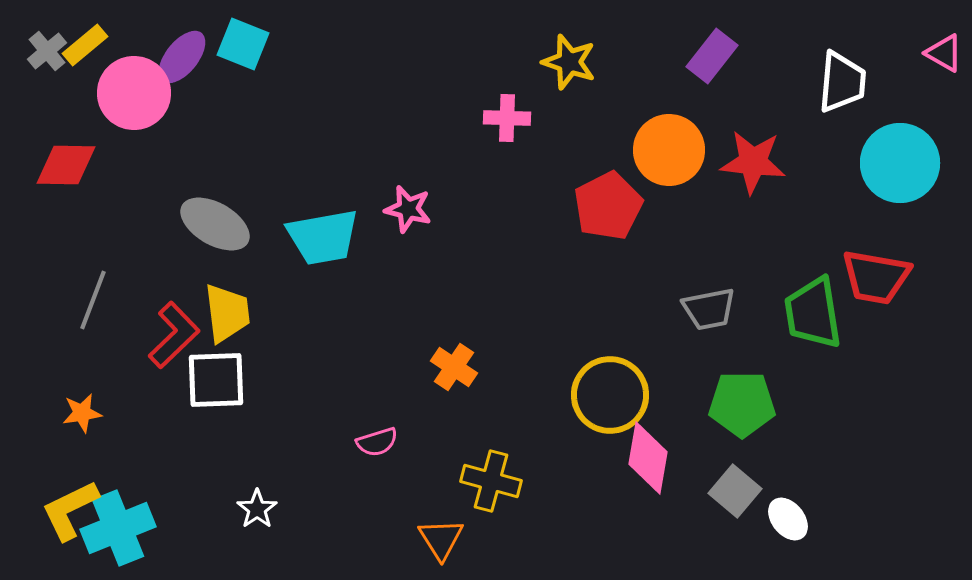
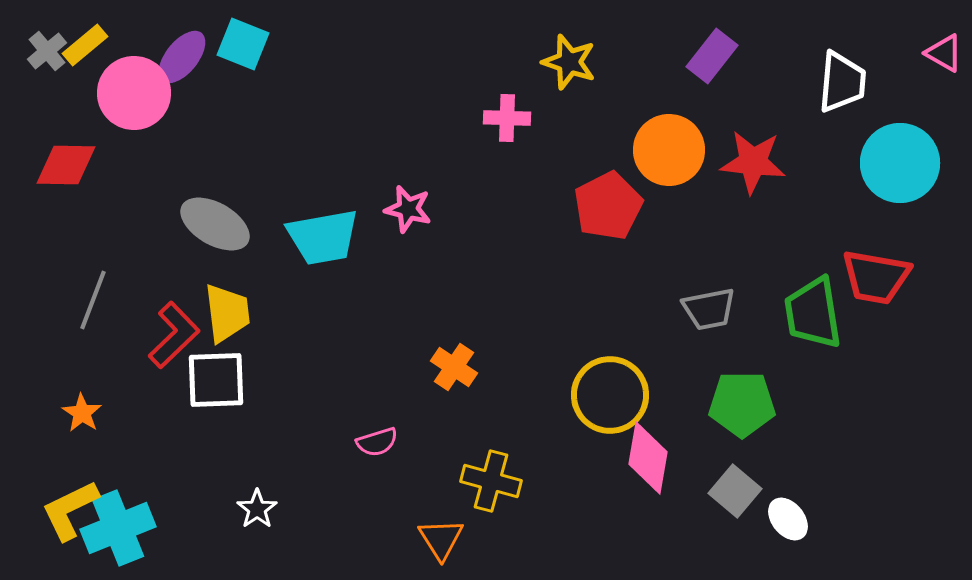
orange star: rotated 30 degrees counterclockwise
